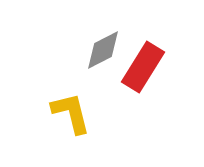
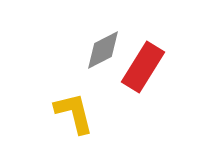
yellow L-shape: moved 3 px right
